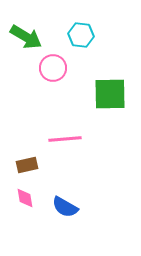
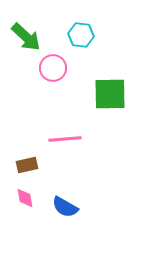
green arrow: rotated 12 degrees clockwise
